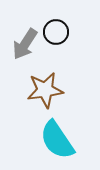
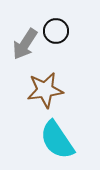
black circle: moved 1 px up
